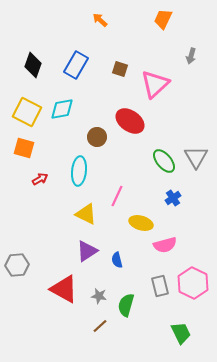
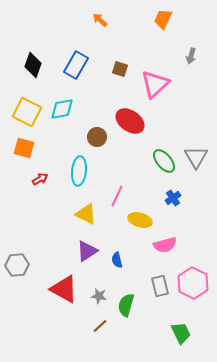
yellow ellipse: moved 1 px left, 3 px up
